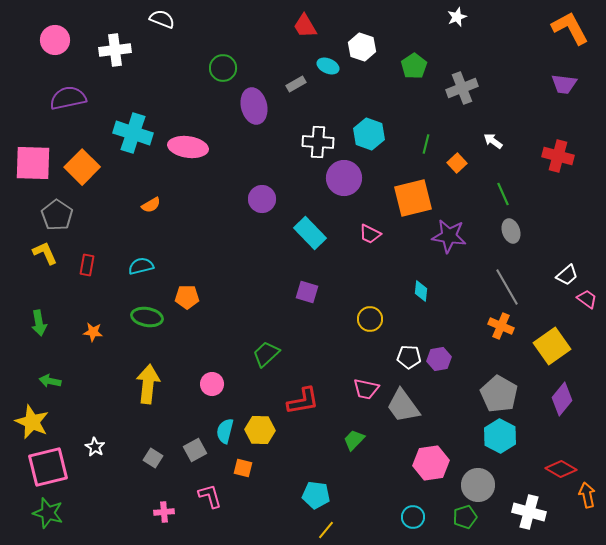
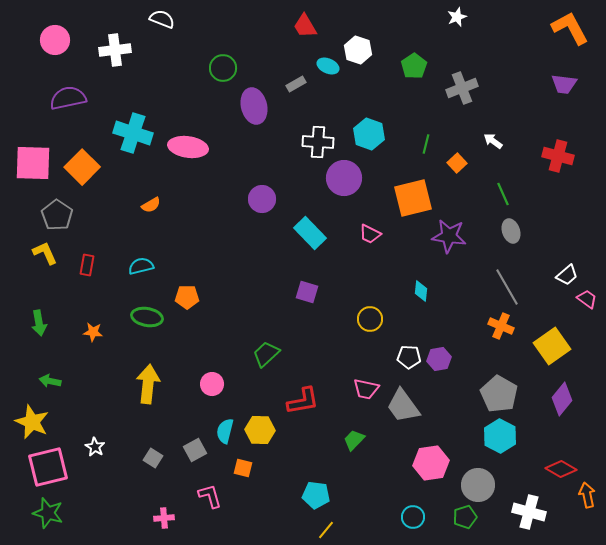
white hexagon at (362, 47): moved 4 px left, 3 px down
pink cross at (164, 512): moved 6 px down
